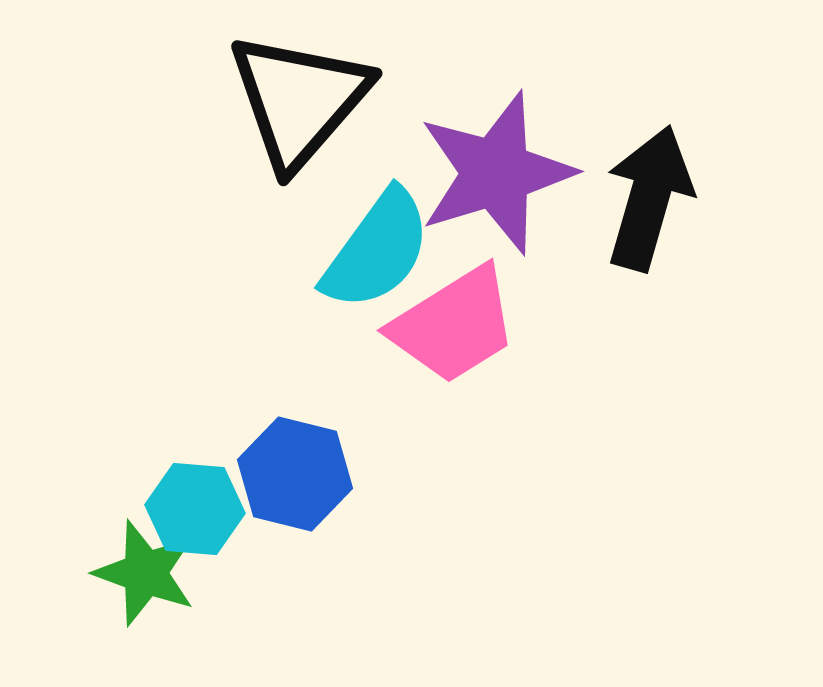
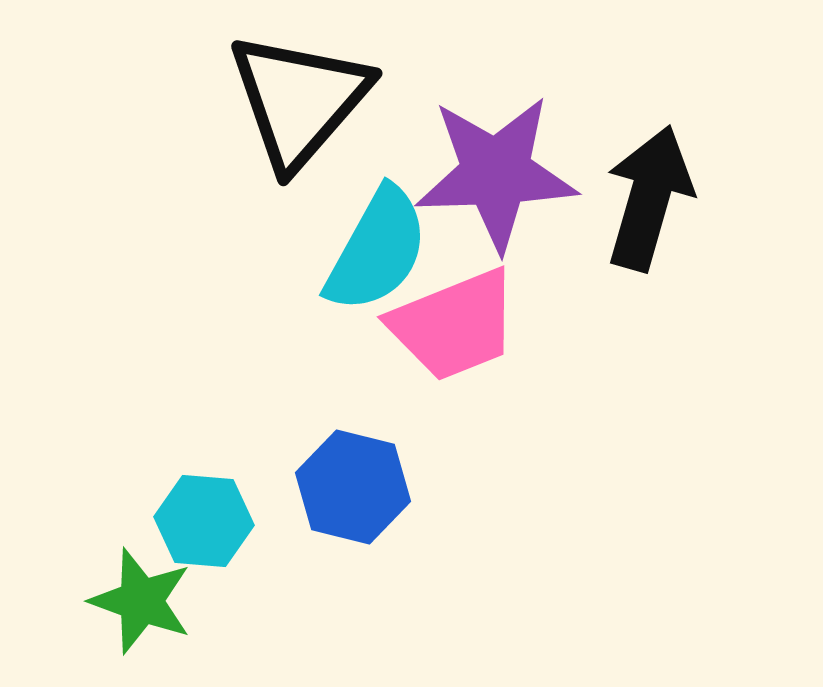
purple star: rotated 15 degrees clockwise
cyan semicircle: rotated 7 degrees counterclockwise
pink trapezoid: rotated 10 degrees clockwise
blue hexagon: moved 58 px right, 13 px down
cyan hexagon: moved 9 px right, 12 px down
green star: moved 4 px left, 28 px down
